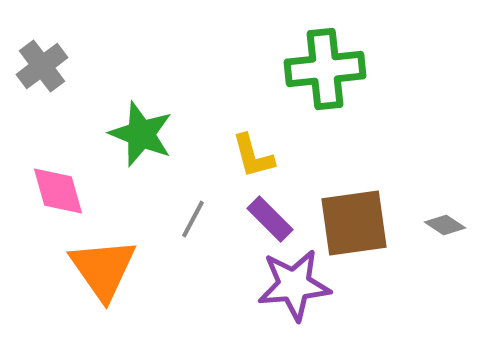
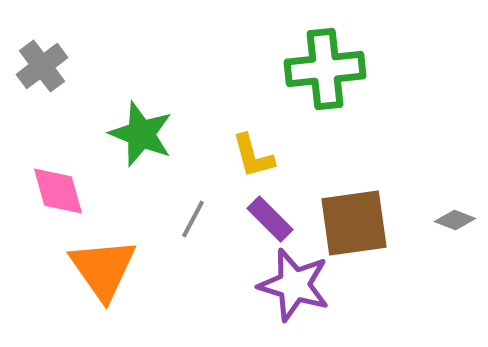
gray diamond: moved 10 px right, 5 px up; rotated 12 degrees counterclockwise
purple star: rotated 22 degrees clockwise
